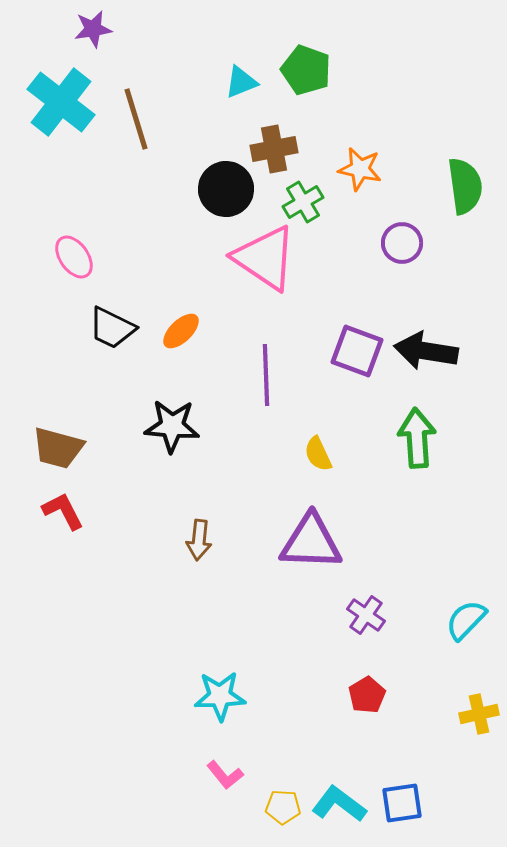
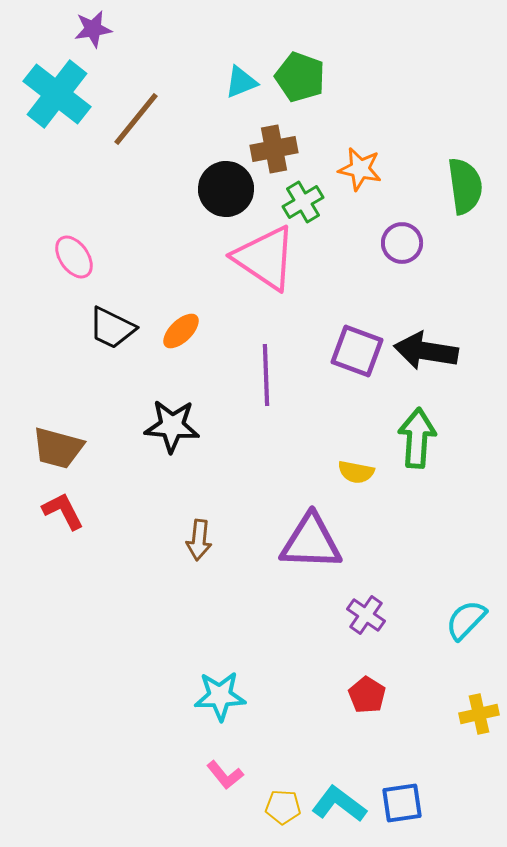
green pentagon: moved 6 px left, 7 px down
cyan cross: moved 4 px left, 8 px up
brown line: rotated 56 degrees clockwise
green arrow: rotated 8 degrees clockwise
yellow semicircle: moved 38 px right, 18 px down; rotated 54 degrees counterclockwise
red pentagon: rotated 9 degrees counterclockwise
